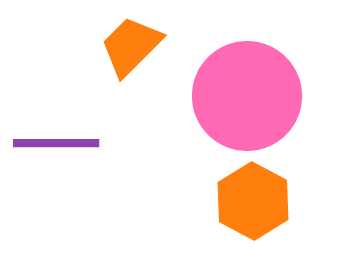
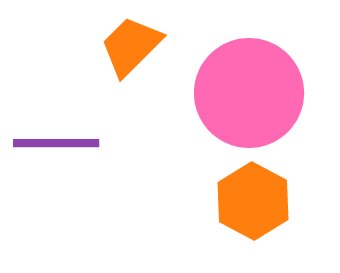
pink circle: moved 2 px right, 3 px up
